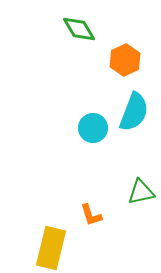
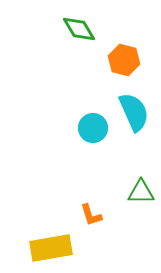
orange hexagon: moved 1 px left; rotated 20 degrees counterclockwise
cyan semicircle: rotated 45 degrees counterclockwise
green triangle: rotated 12 degrees clockwise
yellow rectangle: rotated 66 degrees clockwise
